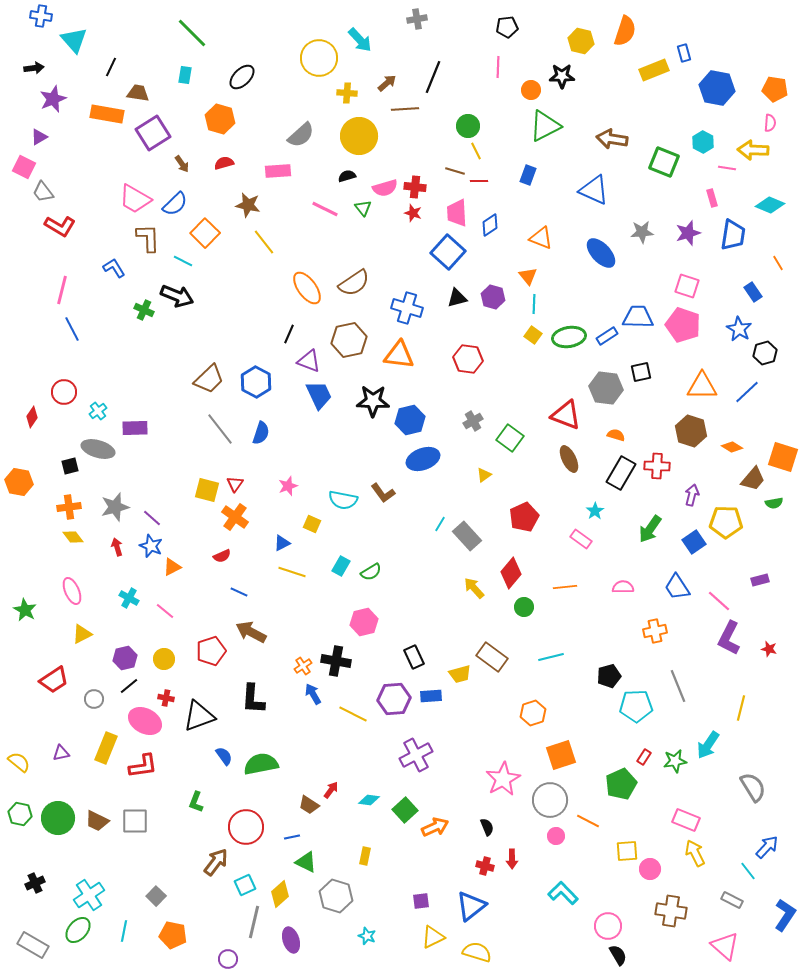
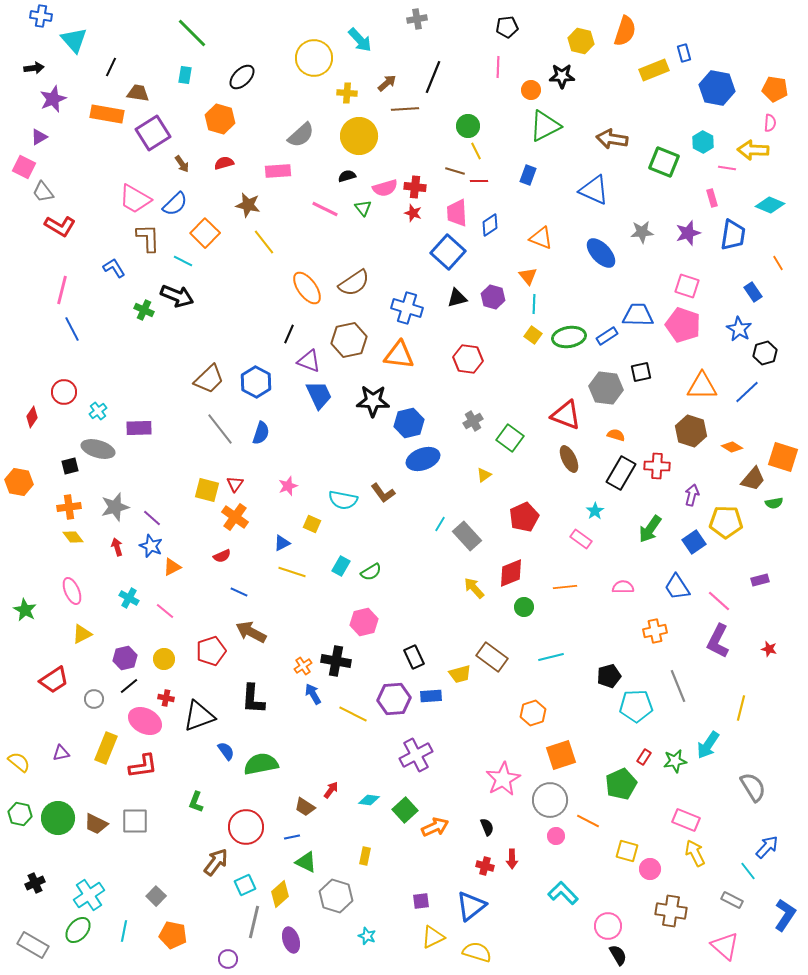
yellow circle at (319, 58): moved 5 px left
blue trapezoid at (638, 317): moved 2 px up
blue hexagon at (410, 420): moved 1 px left, 3 px down
purple rectangle at (135, 428): moved 4 px right
red diamond at (511, 573): rotated 28 degrees clockwise
purple L-shape at (729, 638): moved 11 px left, 3 px down
blue semicircle at (224, 756): moved 2 px right, 5 px up
brown trapezoid at (309, 805): moved 4 px left, 2 px down
brown trapezoid at (97, 821): moved 1 px left, 3 px down
yellow square at (627, 851): rotated 20 degrees clockwise
